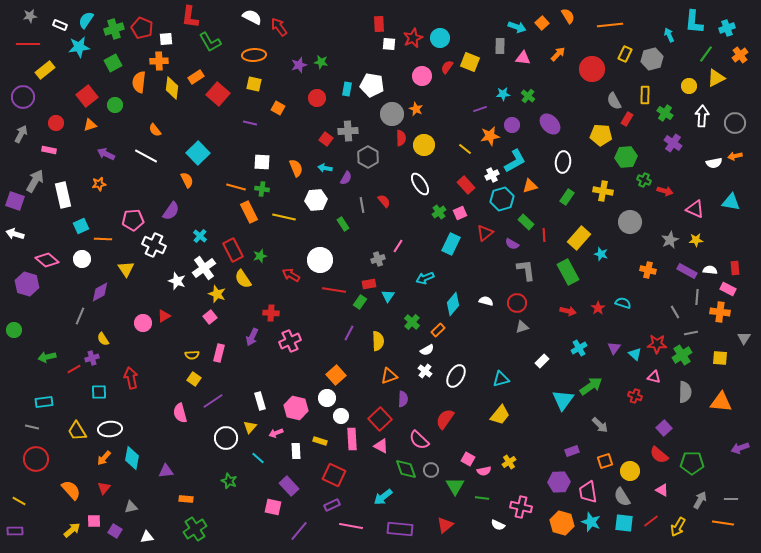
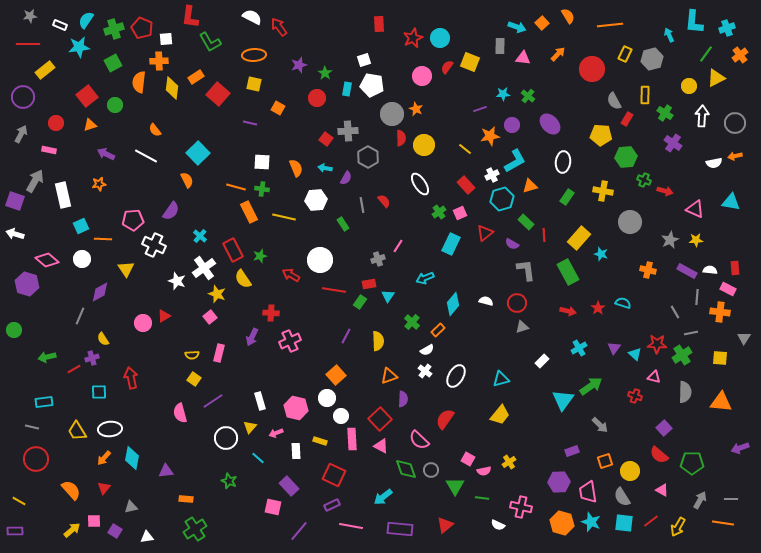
white square at (389, 44): moved 25 px left, 16 px down; rotated 24 degrees counterclockwise
green star at (321, 62): moved 4 px right, 11 px down; rotated 24 degrees clockwise
purple line at (349, 333): moved 3 px left, 3 px down
